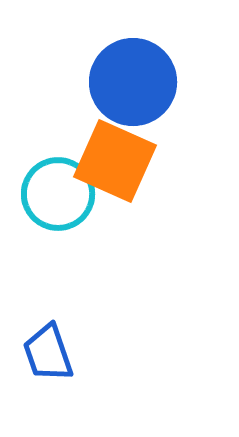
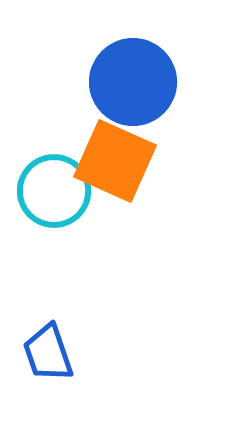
cyan circle: moved 4 px left, 3 px up
